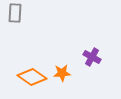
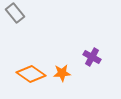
gray rectangle: rotated 42 degrees counterclockwise
orange diamond: moved 1 px left, 3 px up
